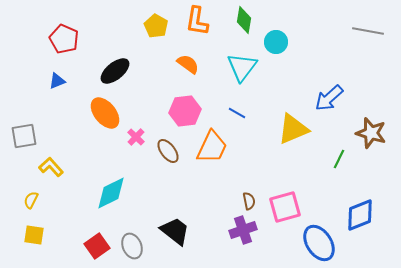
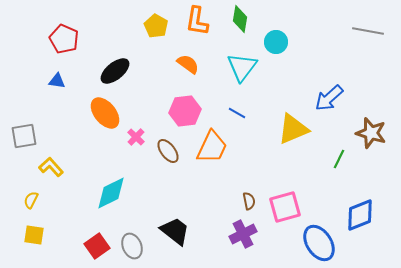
green diamond: moved 4 px left, 1 px up
blue triangle: rotated 30 degrees clockwise
purple cross: moved 4 px down; rotated 8 degrees counterclockwise
